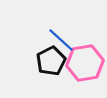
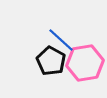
black pentagon: rotated 16 degrees counterclockwise
